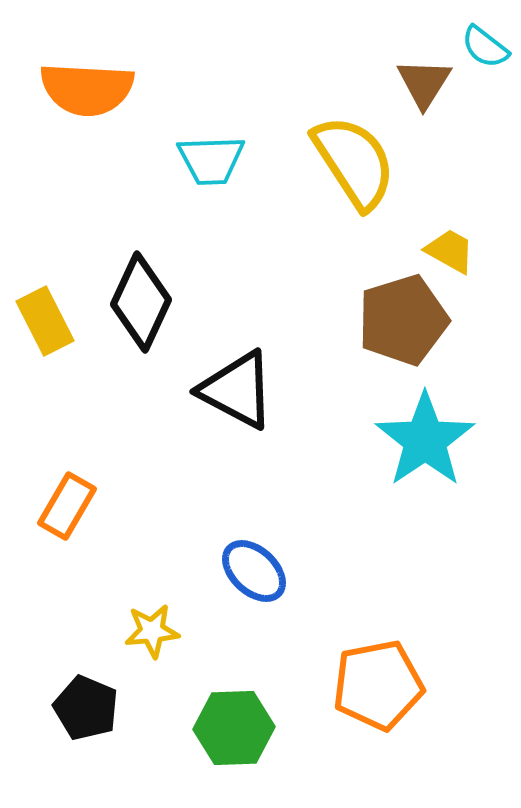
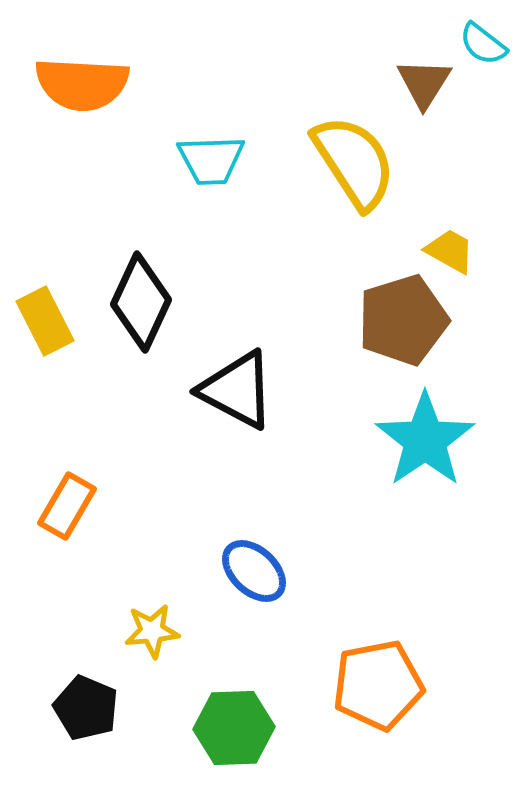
cyan semicircle: moved 2 px left, 3 px up
orange semicircle: moved 5 px left, 5 px up
